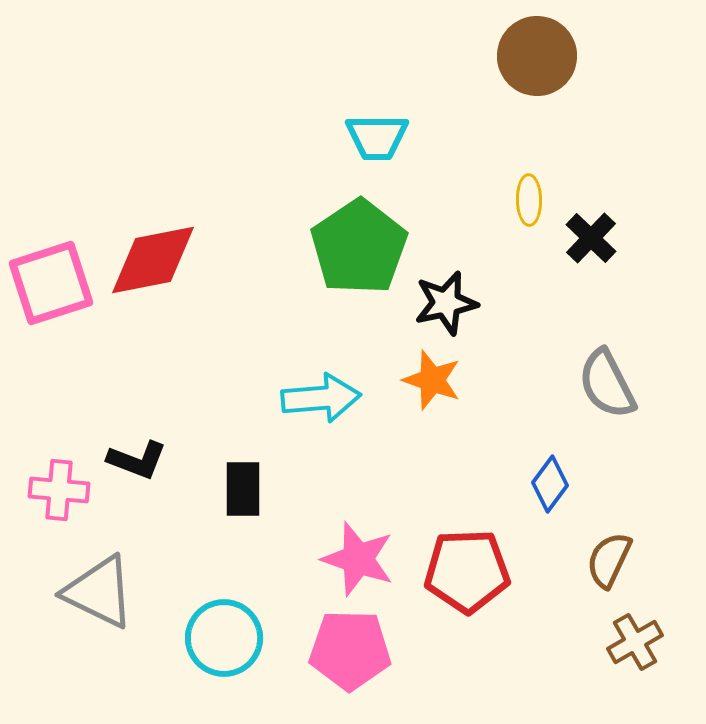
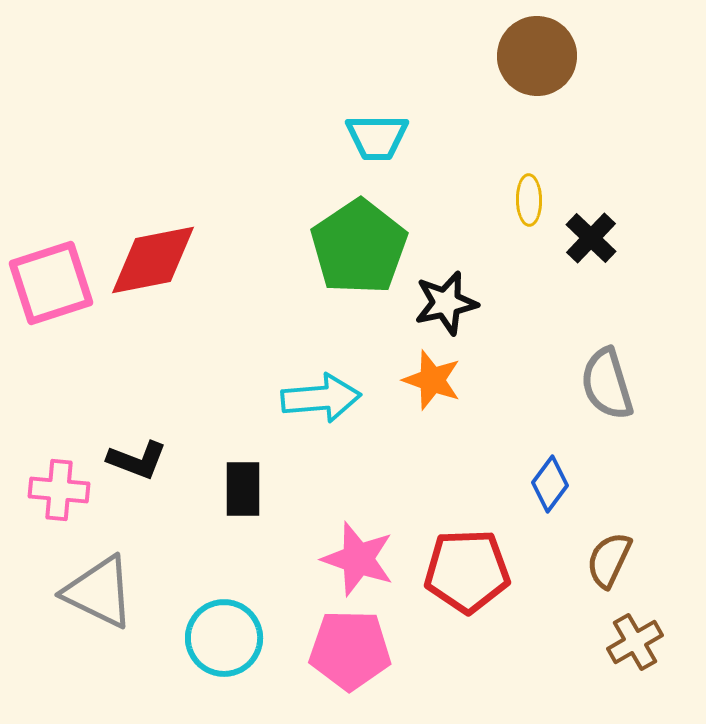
gray semicircle: rotated 10 degrees clockwise
